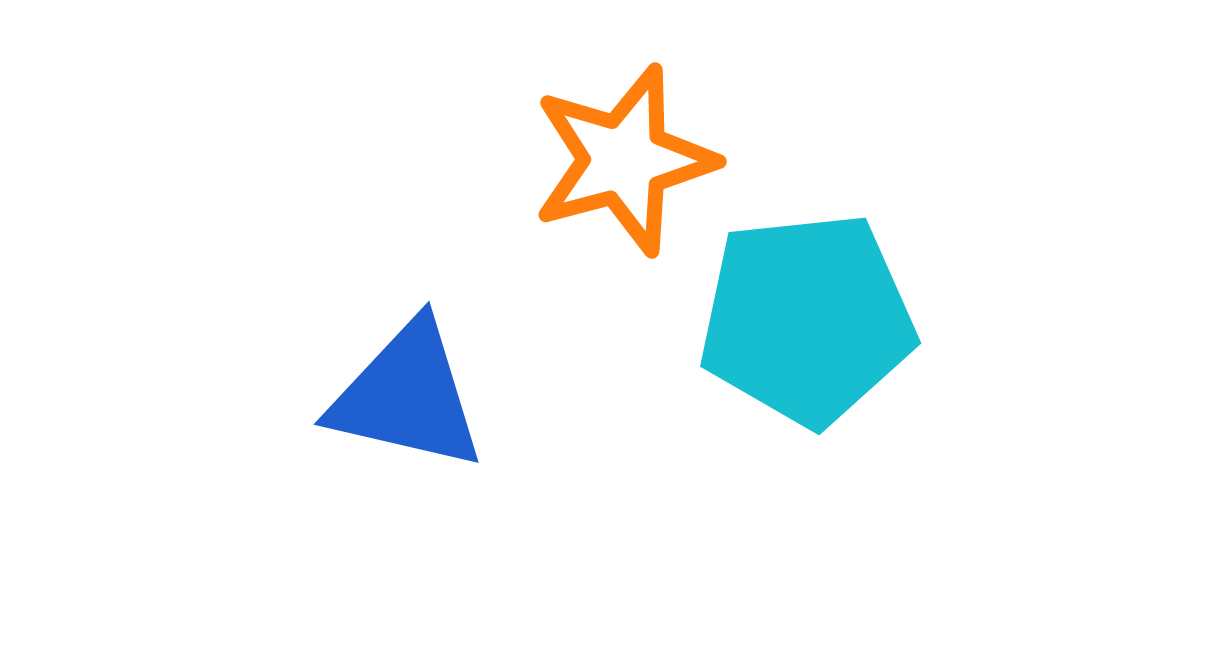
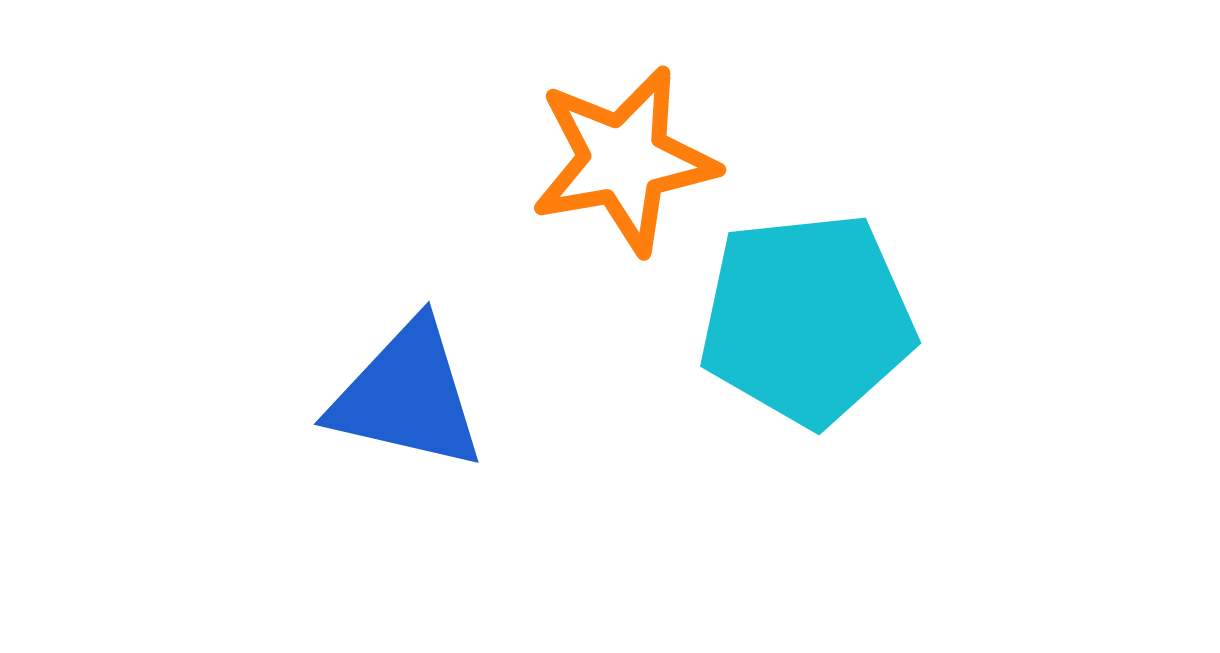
orange star: rotated 5 degrees clockwise
